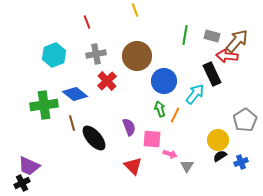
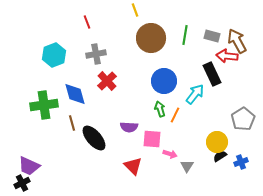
brown arrow: rotated 70 degrees counterclockwise
brown circle: moved 14 px right, 18 px up
blue diamond: rotated 35 degrees clockwise
gray pentagon: moved 2 px left, 1 px up
purple semicircle: rotated 114 degrees clockwise
yellow circle: moved 1 px left, 2 px down
